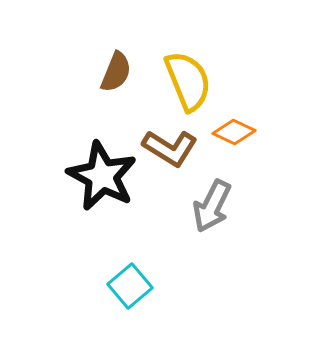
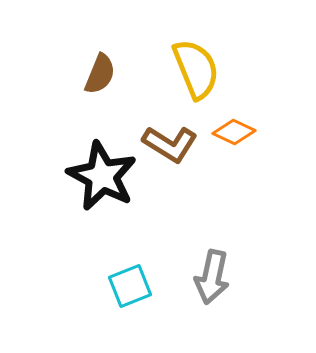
brown semicircle: moved 16 px left, 2 px down
yellow semicircle: moved 8 px right, 12 px up
brown L-shape: moved 4 px up
gray arrow: moved 71 px down; rotated 14 degrees counterclockwise
cyan square: rotated 18 degrees clockwise
